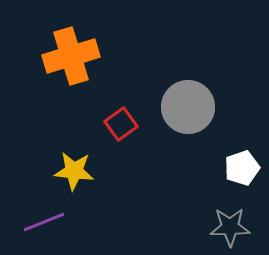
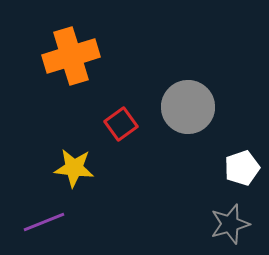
yellow star: moved 3 px up
gray star: moved 3 px up; rotated 15 degrees counterclockwise
